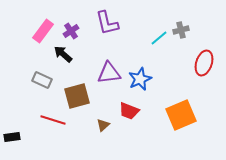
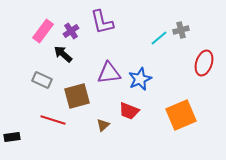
purple L-shape: moved 5 px left, 1 px up
